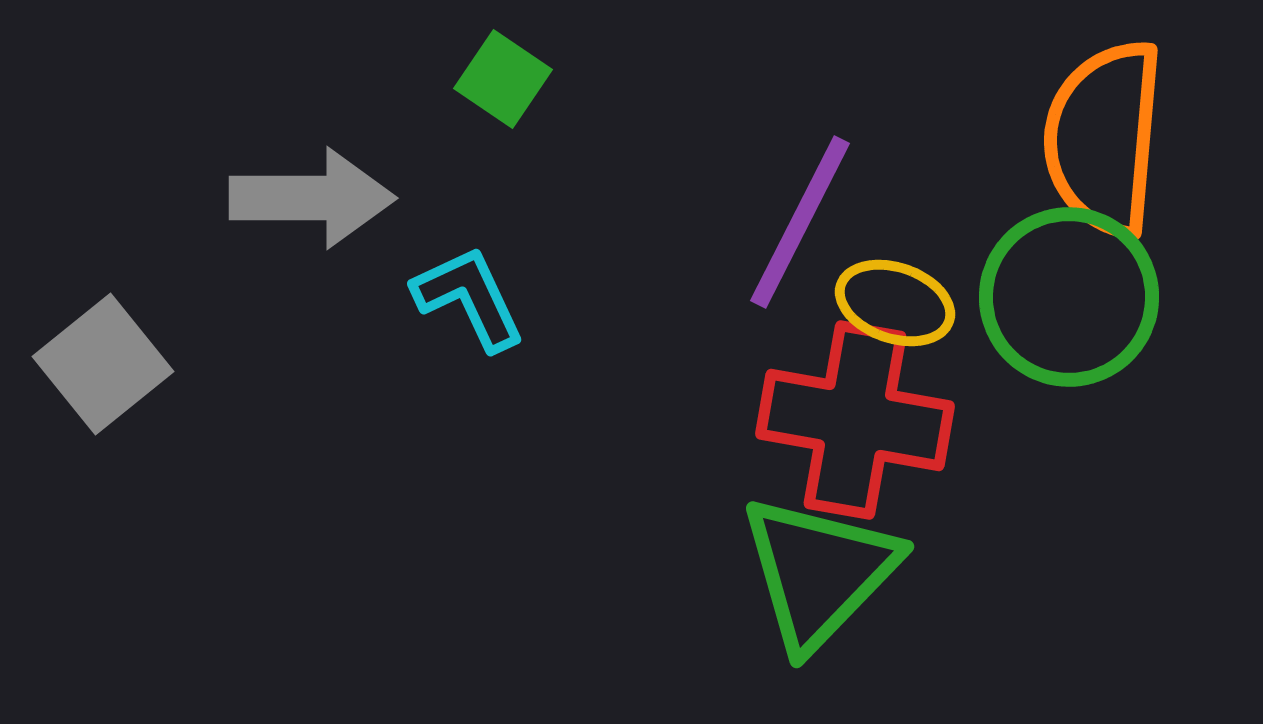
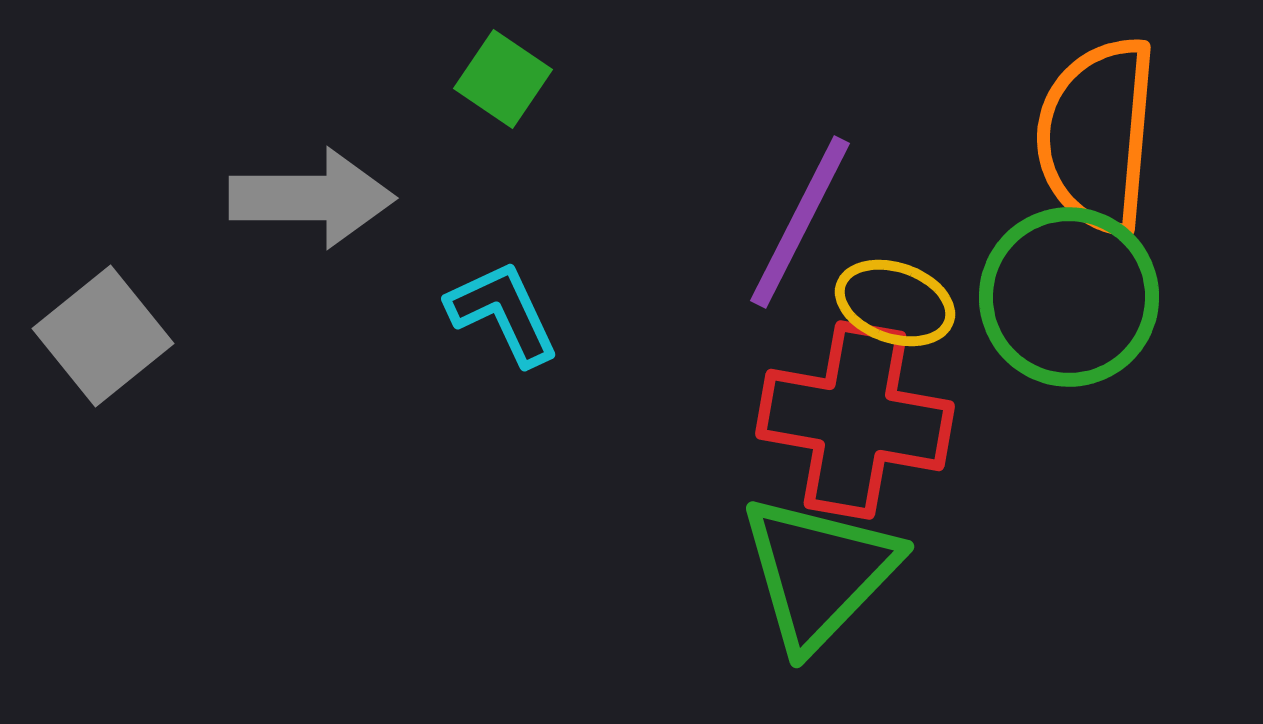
orange semicircle: moved 7 px left, 3 px up
cyan L-shape: moved 34 px right, 15 px down
gray square: moved 28 px up
